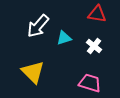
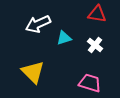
white arrow: moved 2 px up; rotated 25 degrees clockwise
white cross: moved 1 px right, 1 px up
